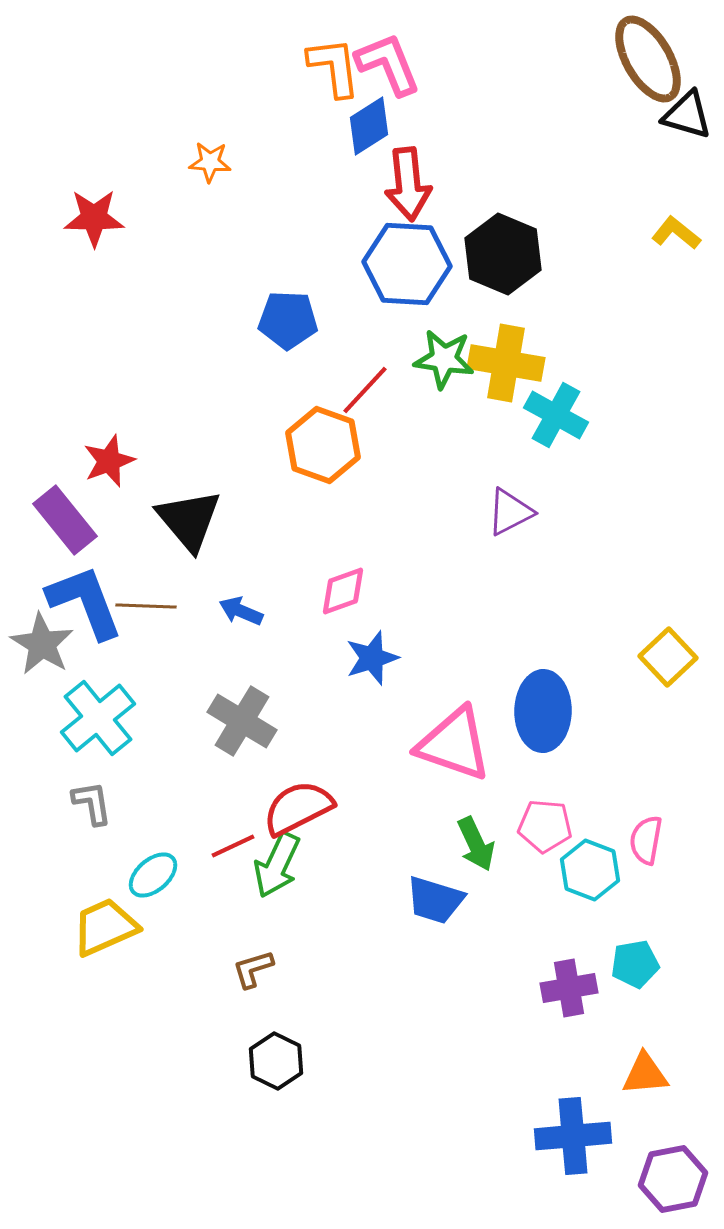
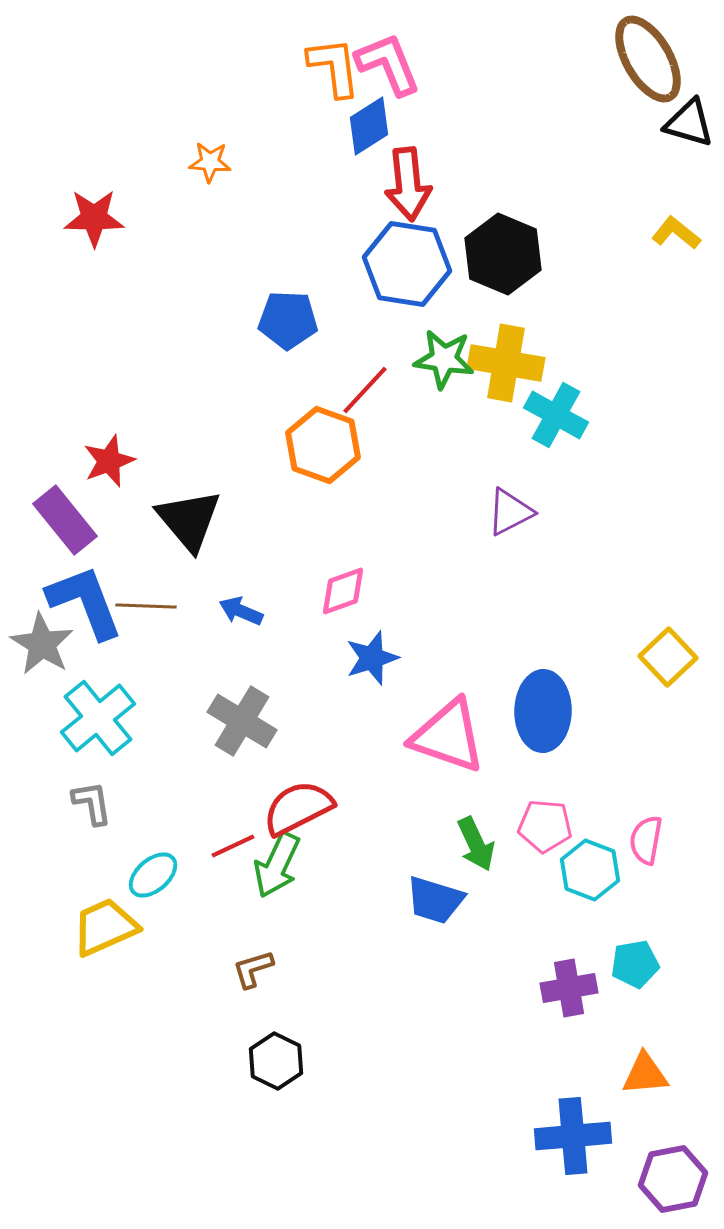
black triangle at (687, 115): moved 2 px right, 8 px down
blue hexagon at (407, 264): rotated 6 degrees clockwise
pink triangle at (454, 744): moved 6 px left, 8 px up
